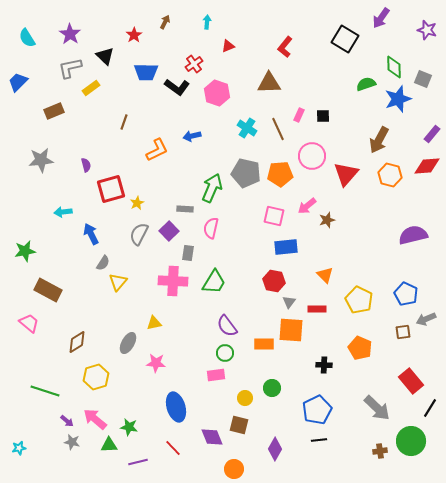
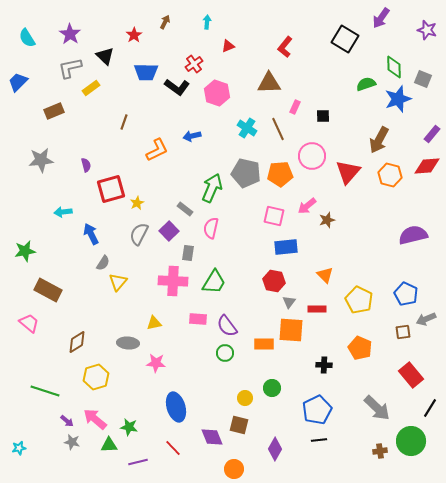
pink rectangle at (299, 115): moved 4 px left, 8 px up
red triangle at (346, 174): moved 2 px right, 2 px up
gray rectangle at (185, 209): rotated 35 degrees clockwise
gray ellipse at (128, 343): rotated 65 degrees clockwise
pink rectangle at (216, 375): moved 18 px left, 56 px up; rotated 12 degrees clockwise
red rectangle at (411, 381): moved 6 px up
